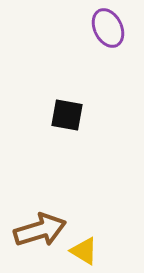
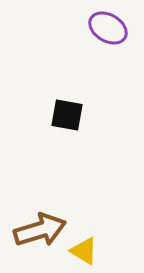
purple ellipse: rotated 33 degrees counterclockwise
